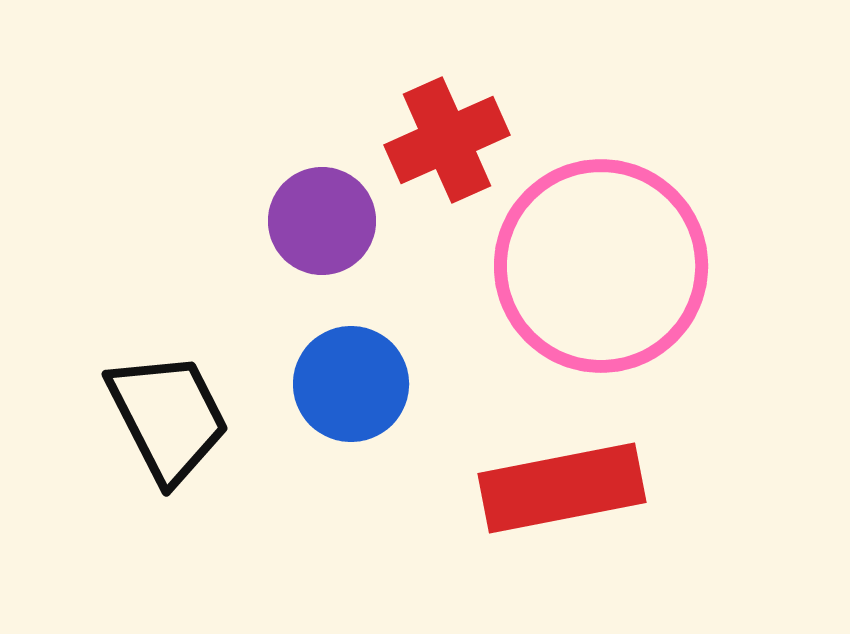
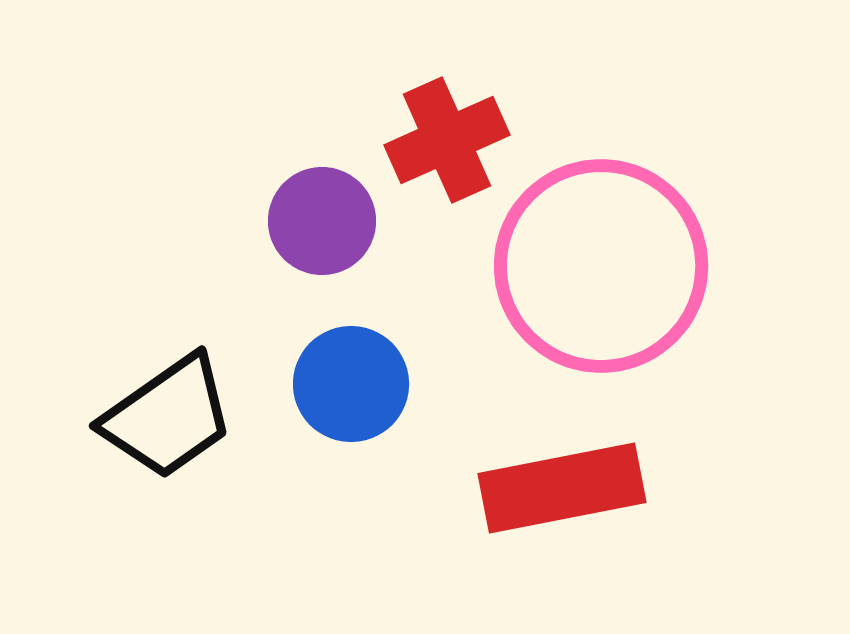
black trapezoid: rotated 82 degrees clockwise
